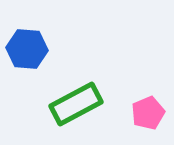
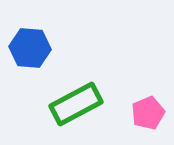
blue hexagon: moved 3 px right, 1 px up
